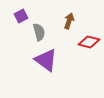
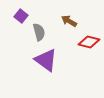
purple square: rotated 24 degrees counterclockwise
brown arrow: rotated 77 degrees counterclockwise
